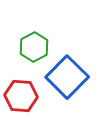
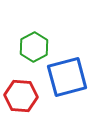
blue square: rotated 30 degrees clockwise
